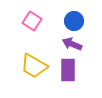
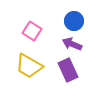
pink square: moved 10 px down
yellow trapezoid: moved 5 px left
purple rectangle: rotated 25 degrees counterclockwise
